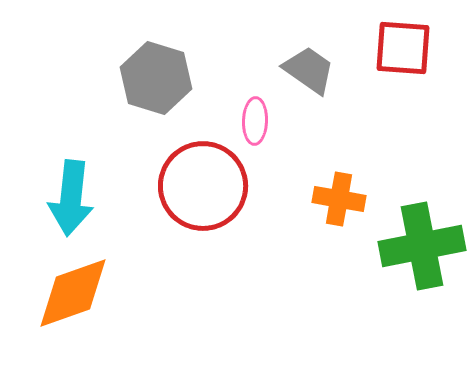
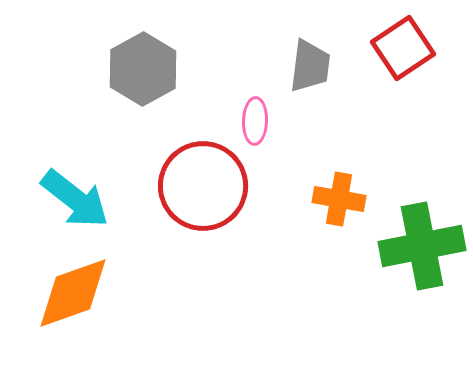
red square: rotated 38 degrees counterclockwise
gray trapezoid: moved 1 px right, 4 px up; rotated 62 degrees clockwise
gray hexagon: moved 13 px left, 9 px up; rotated 14 degrees clockwise
cyan arrow: moved 4 px right, 1 px down; rotated 58 degrees counterclockwise
